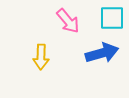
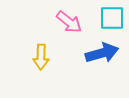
pink arrow: moved 1 px right, 1 px down; rotated 12 degrees counterclockwise
